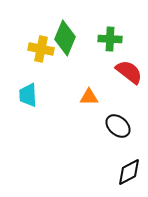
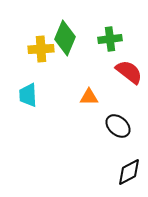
green cross: rotated 10 degrees counterclockwise
yellow cross: rotated 15 degrees counterclockwise
